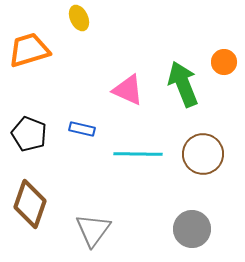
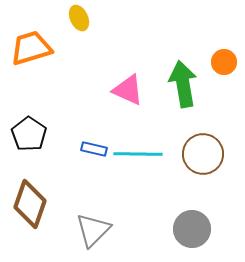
orange trapezoid: moved 2 px right, 2 px up
green arrow: rotated 12 degrees clockwise
blue rectangle: moved 12 px right, 20 px down
black pentagon: rotated 12 degrees clockwise
gray triangle: rotated 9 degrees clockwise
